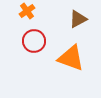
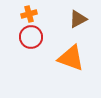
orange cross: moved 2 px right, 3 px down; rotated 21 degrees clockwise
red circle: moved 3 px left, 4 px up
